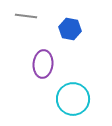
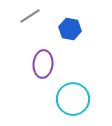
gray line: moved 4 px right; rotated 40 degrees counterclockwise
